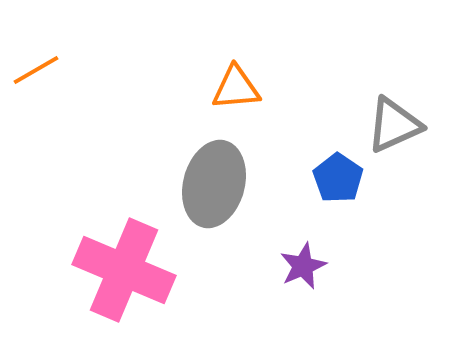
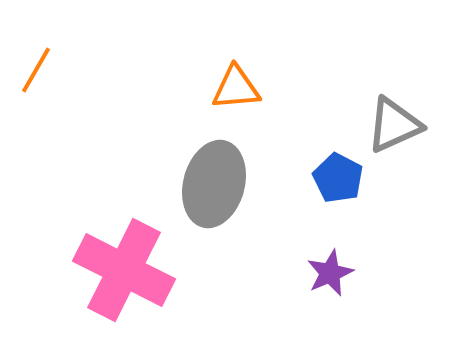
orange line: rotated 30 degrees counterclockwise
blue pentagon: rotated 6 degrees counterclockwise
purple star: moved 27 px right, 7 px down
pink cross: rotated 4 degrees clockwise
